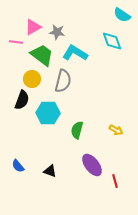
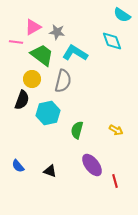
cyan hexagon: rotated 15 degrees counterclockwise
